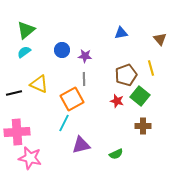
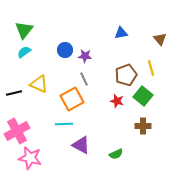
green triangle: moved 2 px left; rotated 12 degrees counterclockwise
blue circle: moved 3 px right
gray line: rotated 24 degrees counterclockwise
green square: moved 3 px right
cyan line: moved 1 px down; rotated 60 degrees clockwise
pink cross: moved 1 px up; rotated 25 degrees counterclockwise
purple triangle: rotated 42 degrees clockwise
